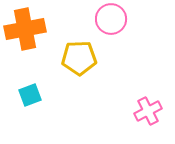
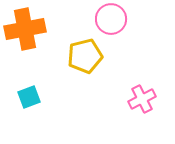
yellow pentagon: moved 6 px right, 2 px up; rotated 12 degrees counterclockwise
cyan square: moved 1 px left, 2 px down
pink cross: moved 6 px left, 12 px up
